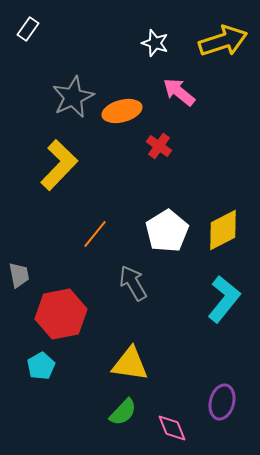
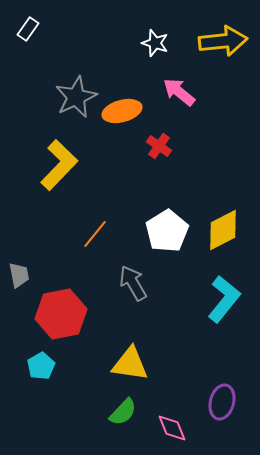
yellow arrow: rotated 12 degrees clockwise
gray star: moved 3 px right
